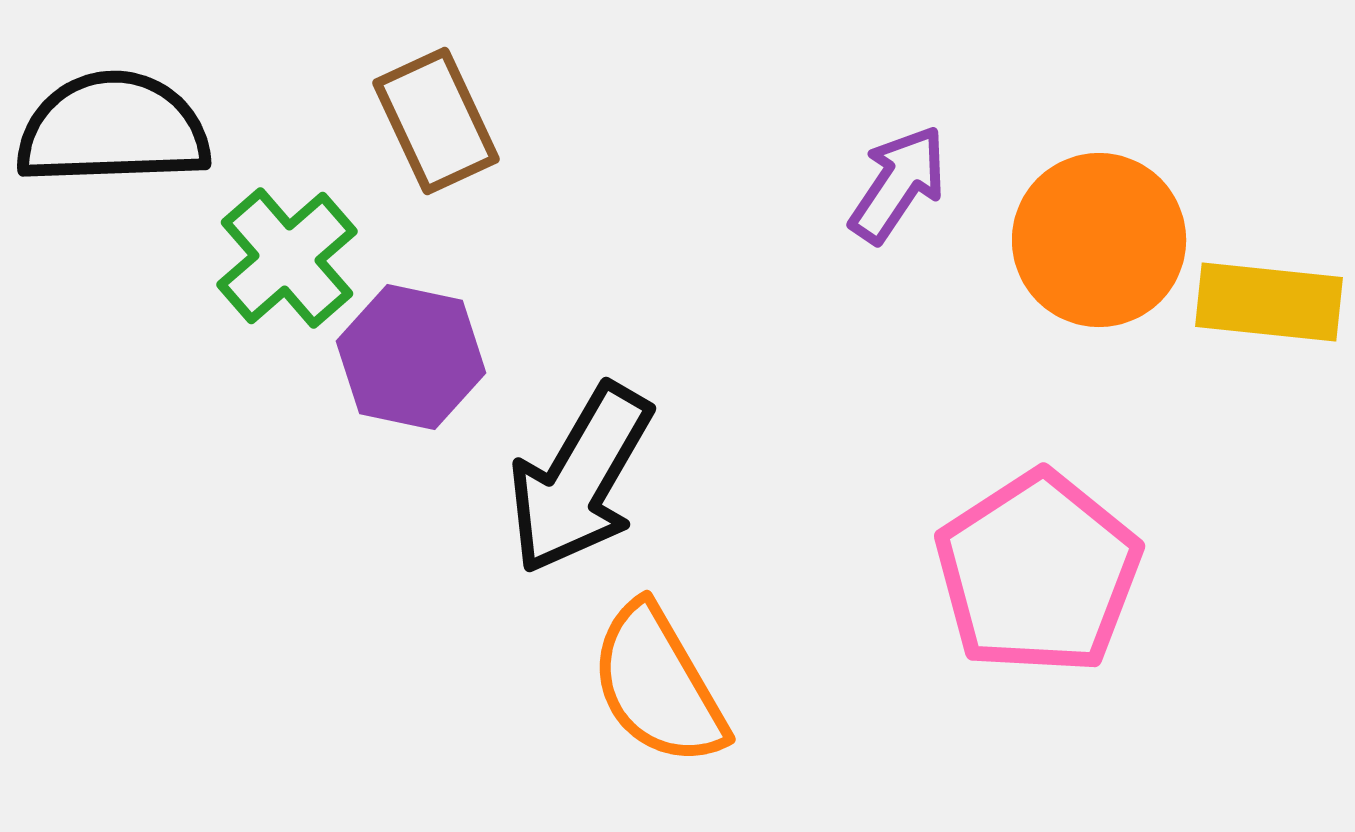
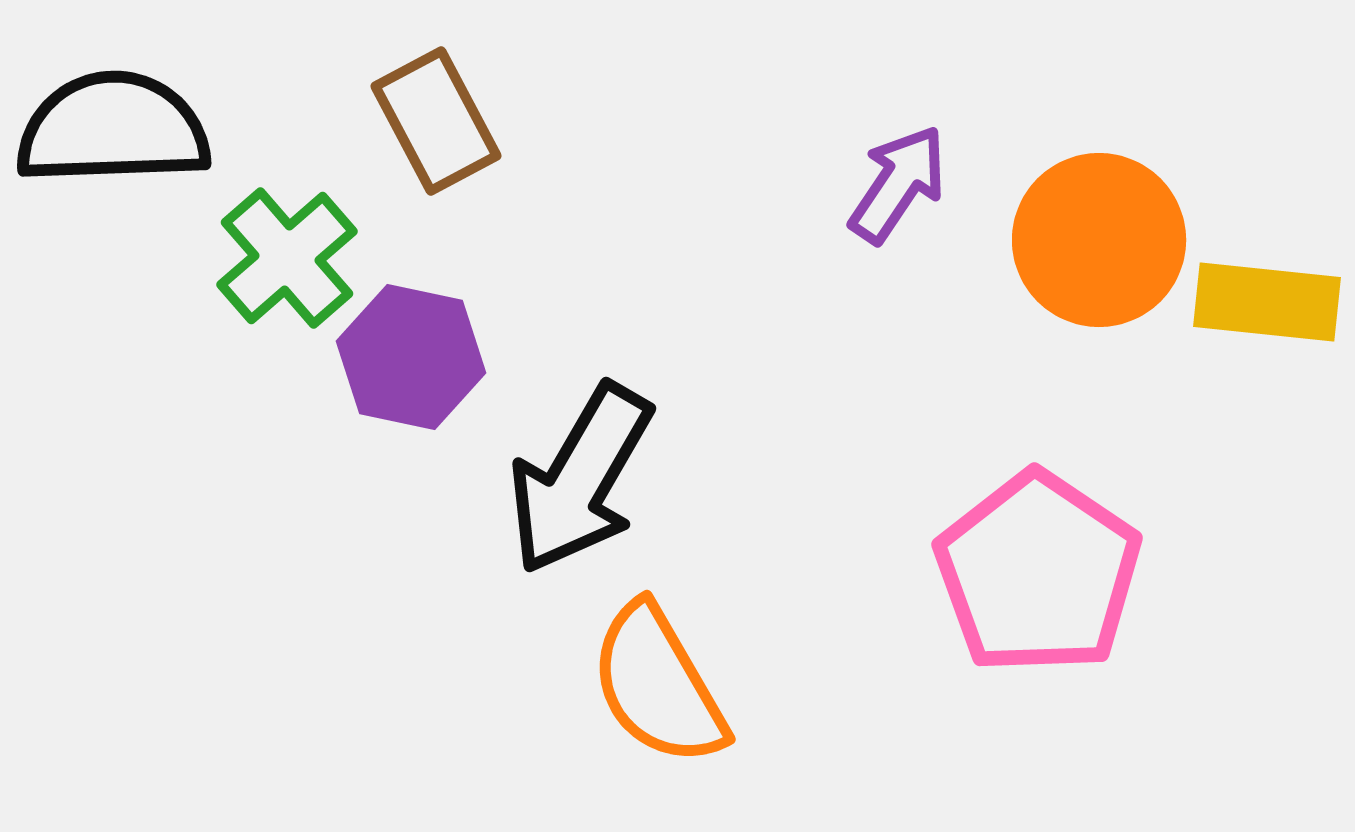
brown rectangle: rotated 3 degrees counterclockwise
yellow rectangle: moved 2 px left
pink pentagon: rotated 5 degrees counterclockwise
